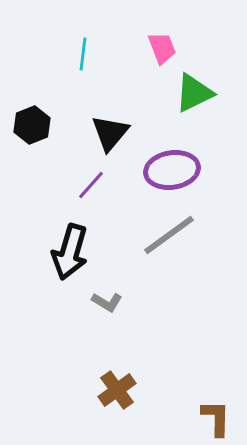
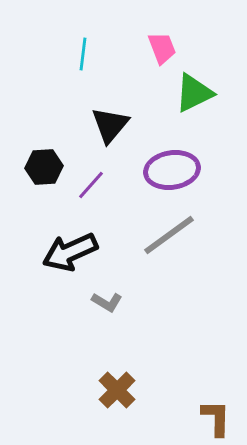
black hexagon: moved 12 px right, 42 px down; rotated 18 degrees clockwise
black triangle: moved 8 px up
black arrow: rotated 50 degrees clockwise
brown cross: rotated 9 degrees counterclockwise
